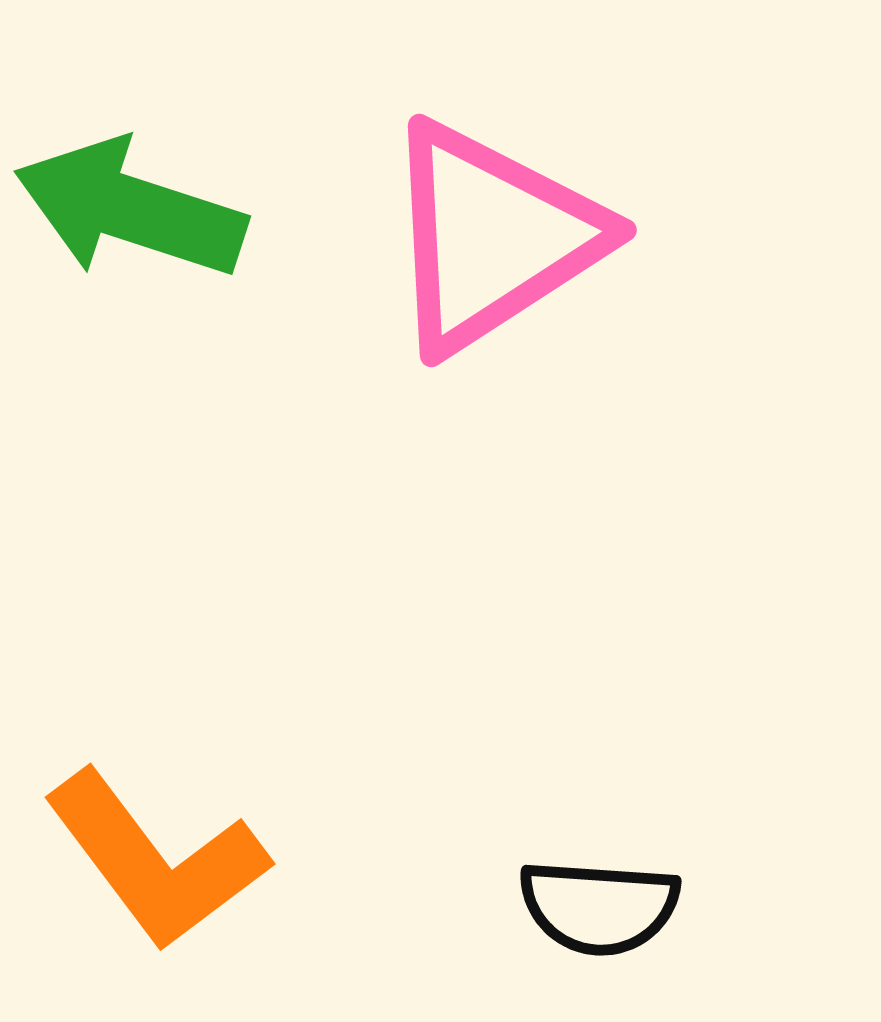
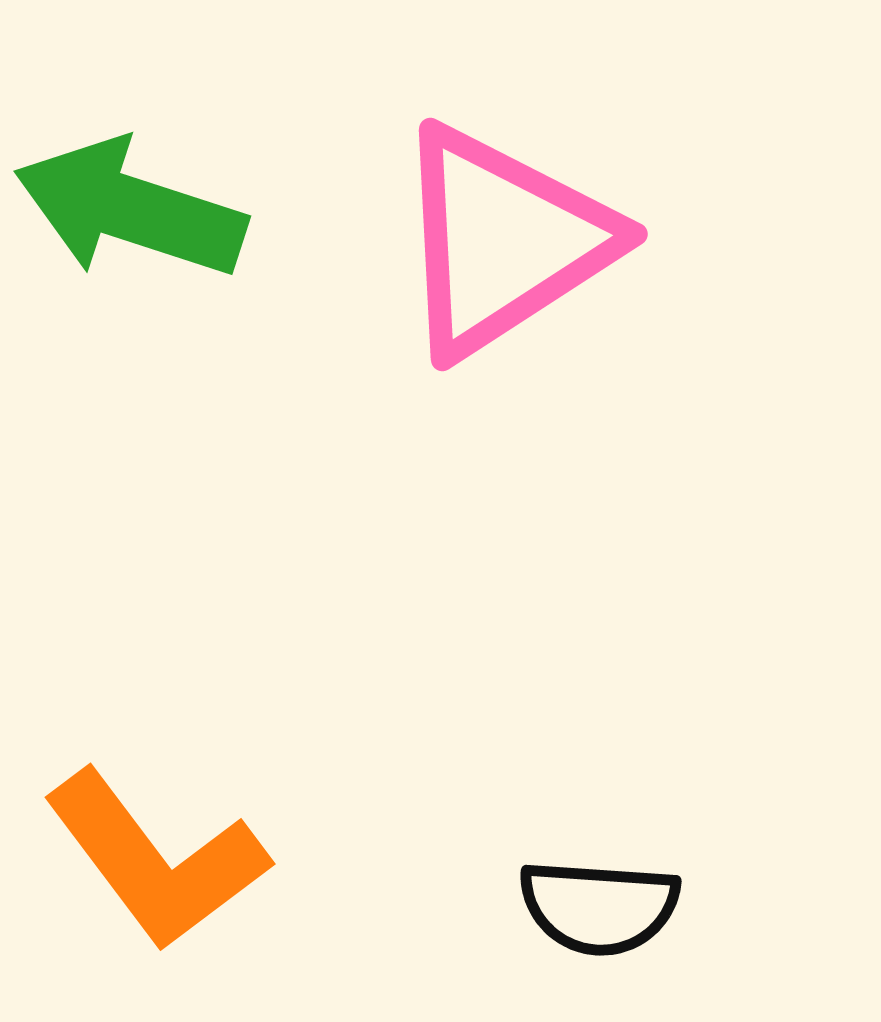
pink triangle: moved 11 px right, 4 px down
